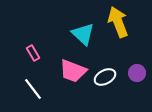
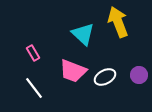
purple circle: moved 2 px right, 2 px down
white line: moved 1 px right, 1 px up
